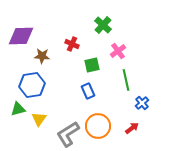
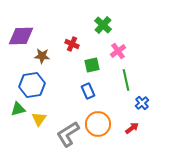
orange circle: moved 2 px up
